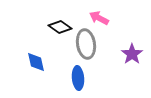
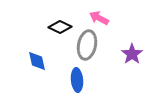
black diamond: rotated 10 degrees counterclockwise
gray ellipse: moved 1 px right, 1 px down; rotated 20 degrees clockwise
blue diamond: moved 1 px right, 1 px up
blue ellipse: moved 1 px left, 2 px down
